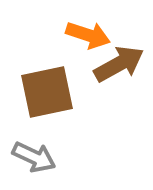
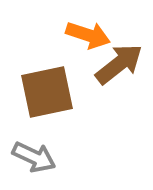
brown arrow: rotated 9 degrees counterclockwise
